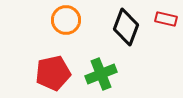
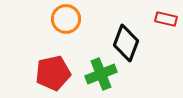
orange circle: moved 1 px up
black diamond: moved 16 px down
